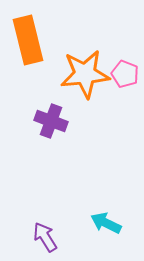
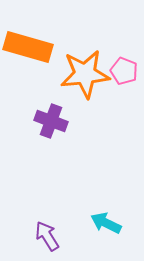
orange rectangle: moved 7 px down; rotated 60 degrees counterclockwise
pink pentagon: moved 1 px left, 3 px up
purple arrow: moved 2 px right, 1 px up
